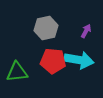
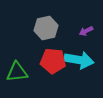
purple arrow: rotated 144 degrees counterclockwise
